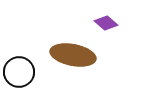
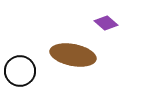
black circle: moved 1 px right, 1 px up
